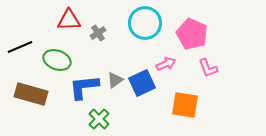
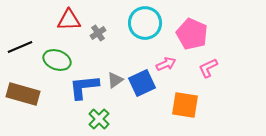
pink L-shape: rotated 85 degrees clockwise
brown rectangle: moved 8 px left
